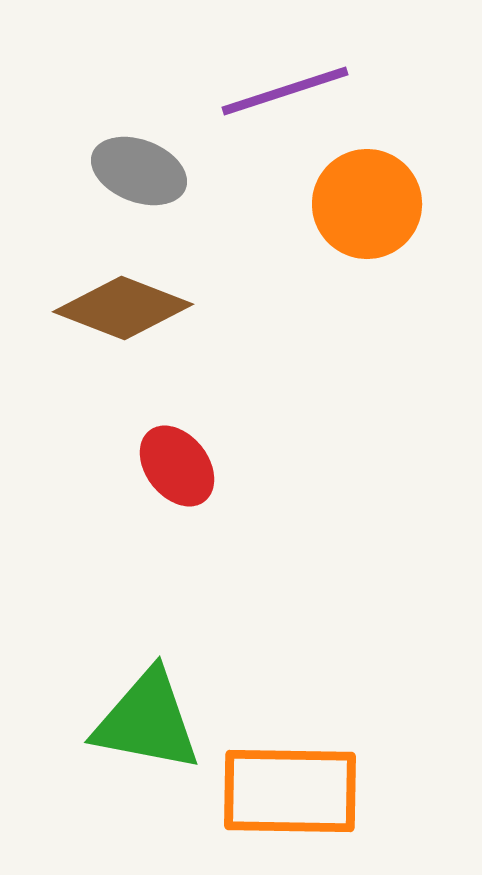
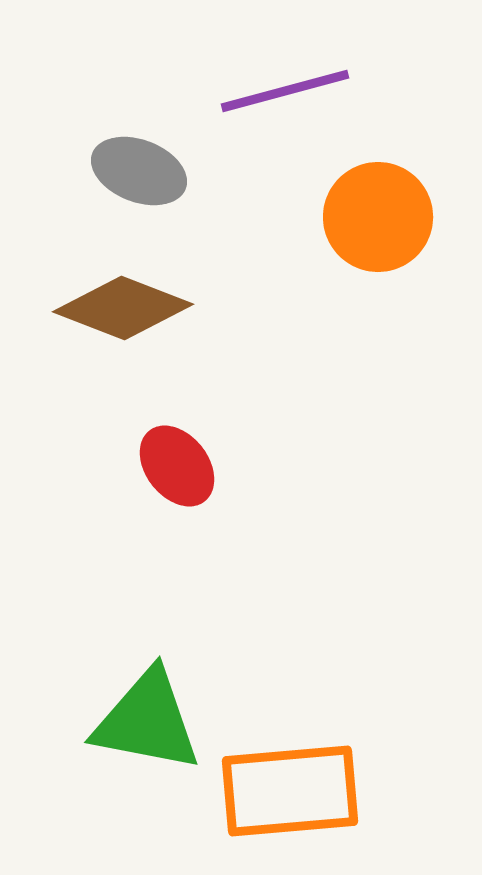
purple line: rotated 3 degrees clockwise
orange circle: moved 11 px right, 13 px down
orange rectangle: rotated 6 degrees counterclockwise
